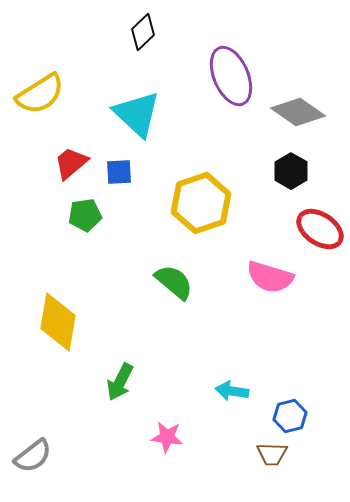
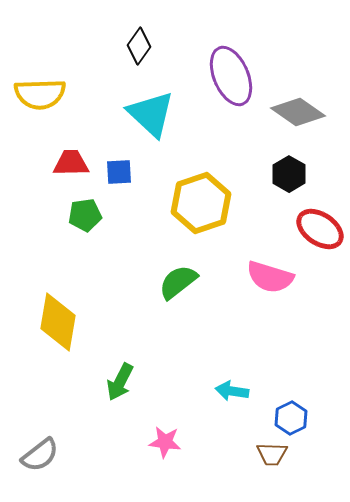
black diamond: moved 4 px left, 14 px down; rotated 12 degrees counterclockwise
yellow semicircle: rotated 30 degrees clockwise
cyan triangle: moved 14 px right
red trapezoid: rotated 39 degrees clockwise
black hexagon: moved 2 px left, 3 px down
green semicircle: moved 4 px right; rotated 78 degrees counterclockwise
blue hexagon: moved 1 px right, 2 px down; rotated 12 degrees counterclockwise
pink star: moved 2 px left, 5 px down
gray semicircle: moved 7 px right, 1 px up
